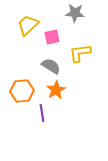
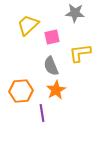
gray semicircle: rotated 144 degrees counterclockwise
orange hexagon: moved 1 px left
